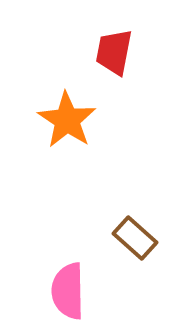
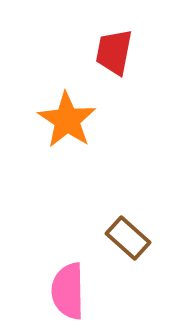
brown rectangle: moved 7 px left
